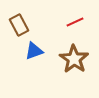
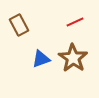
blue triangle: moved 7 px right, 8 px down
brown star: moved 1 px left, 1 px up
